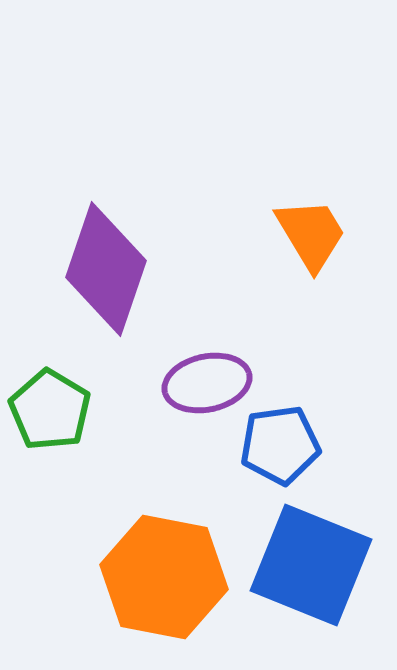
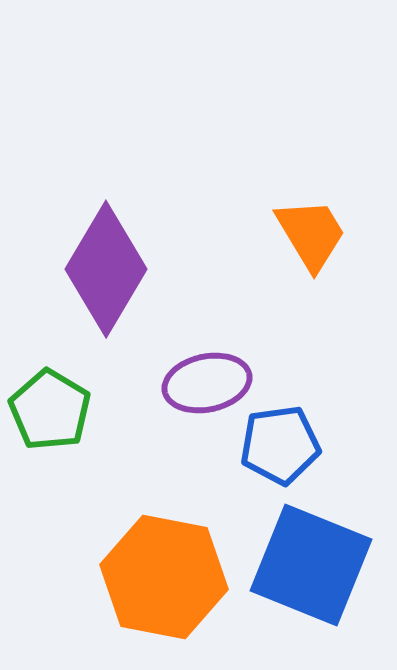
purple diamond: rotated 12 degrees clockwise
